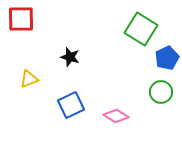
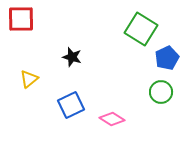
black star: moved 2 px right
yellow triangle: rotated 18 degrees counterclockwise
pink diamond: moved 4 px left, 3 px down
